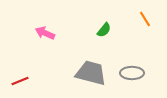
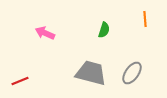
orange line: rotated 28 degrees clockwise
green semicircle: rotated 21 degrees counterclockwise
gray ellipse: rotated 55 degrees counterclockwise
